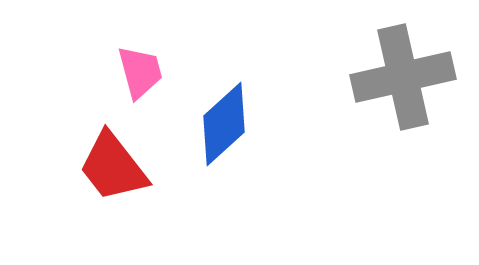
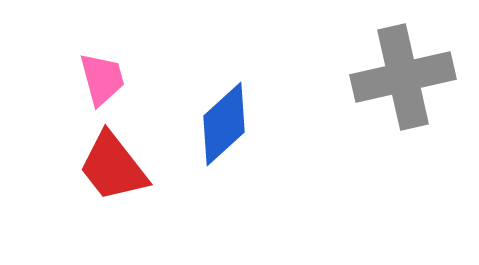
pink trapezoid: moved 38 px left, 7 px down
